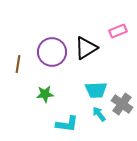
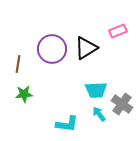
purple circle: moved 3 px up
green star: moved 21 px left
